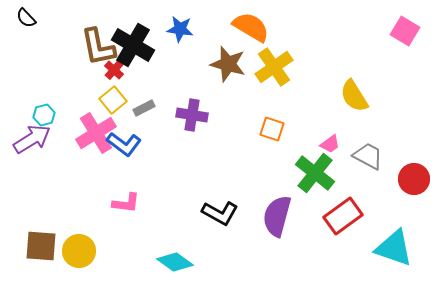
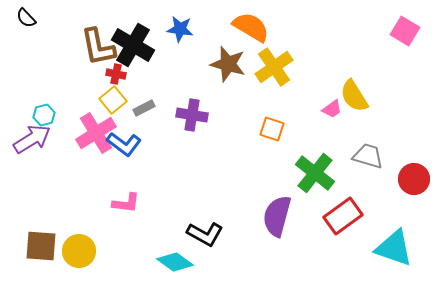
red cross: moved 2 px right, 4 px down; rotated 30 degrees counterclockwise
pink trapezoid: moved 2 px right, 35 px up
gray trapezoid: rotated 12 degrees counterclockwise
black L-shape: moved 15 px left, 21 px down
